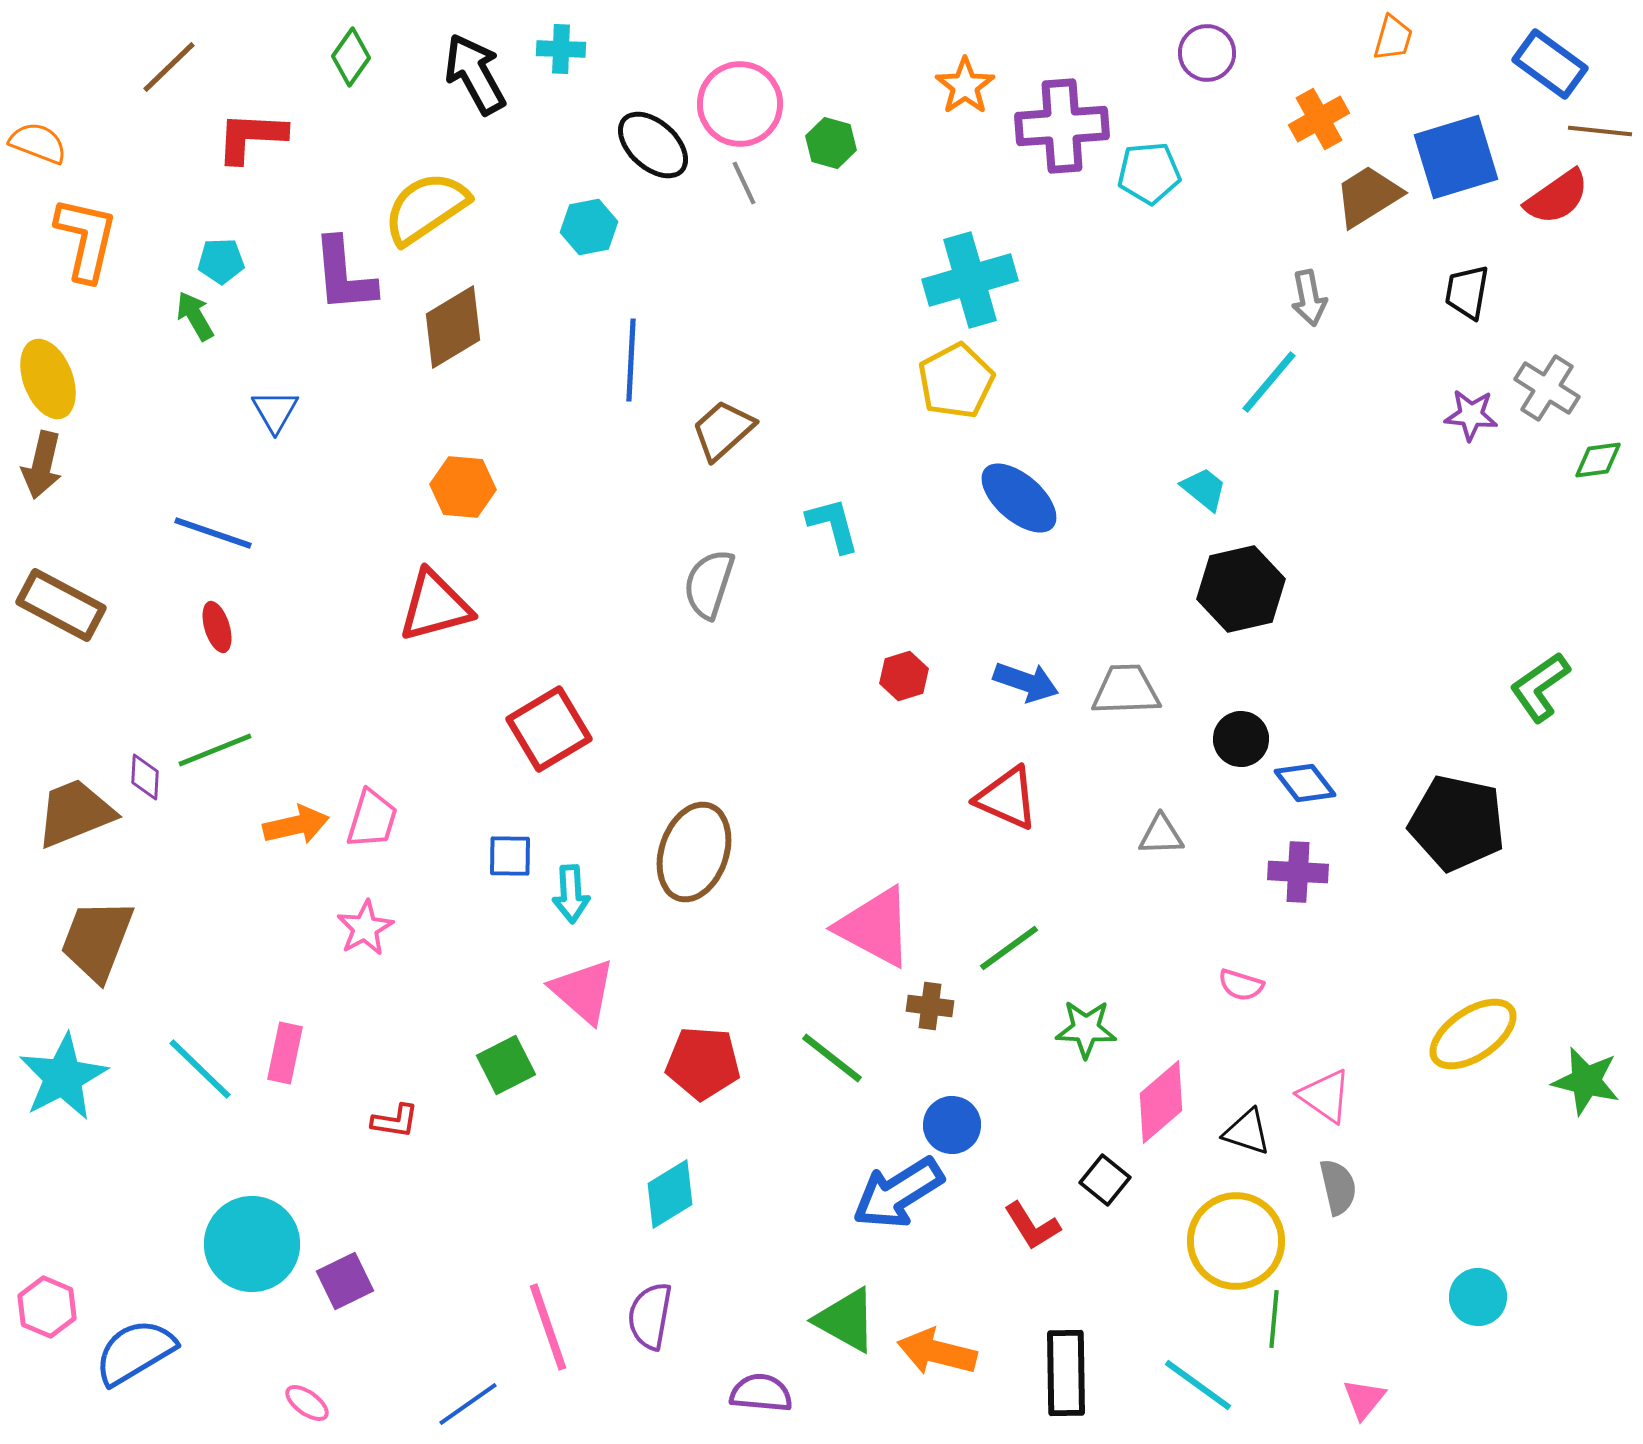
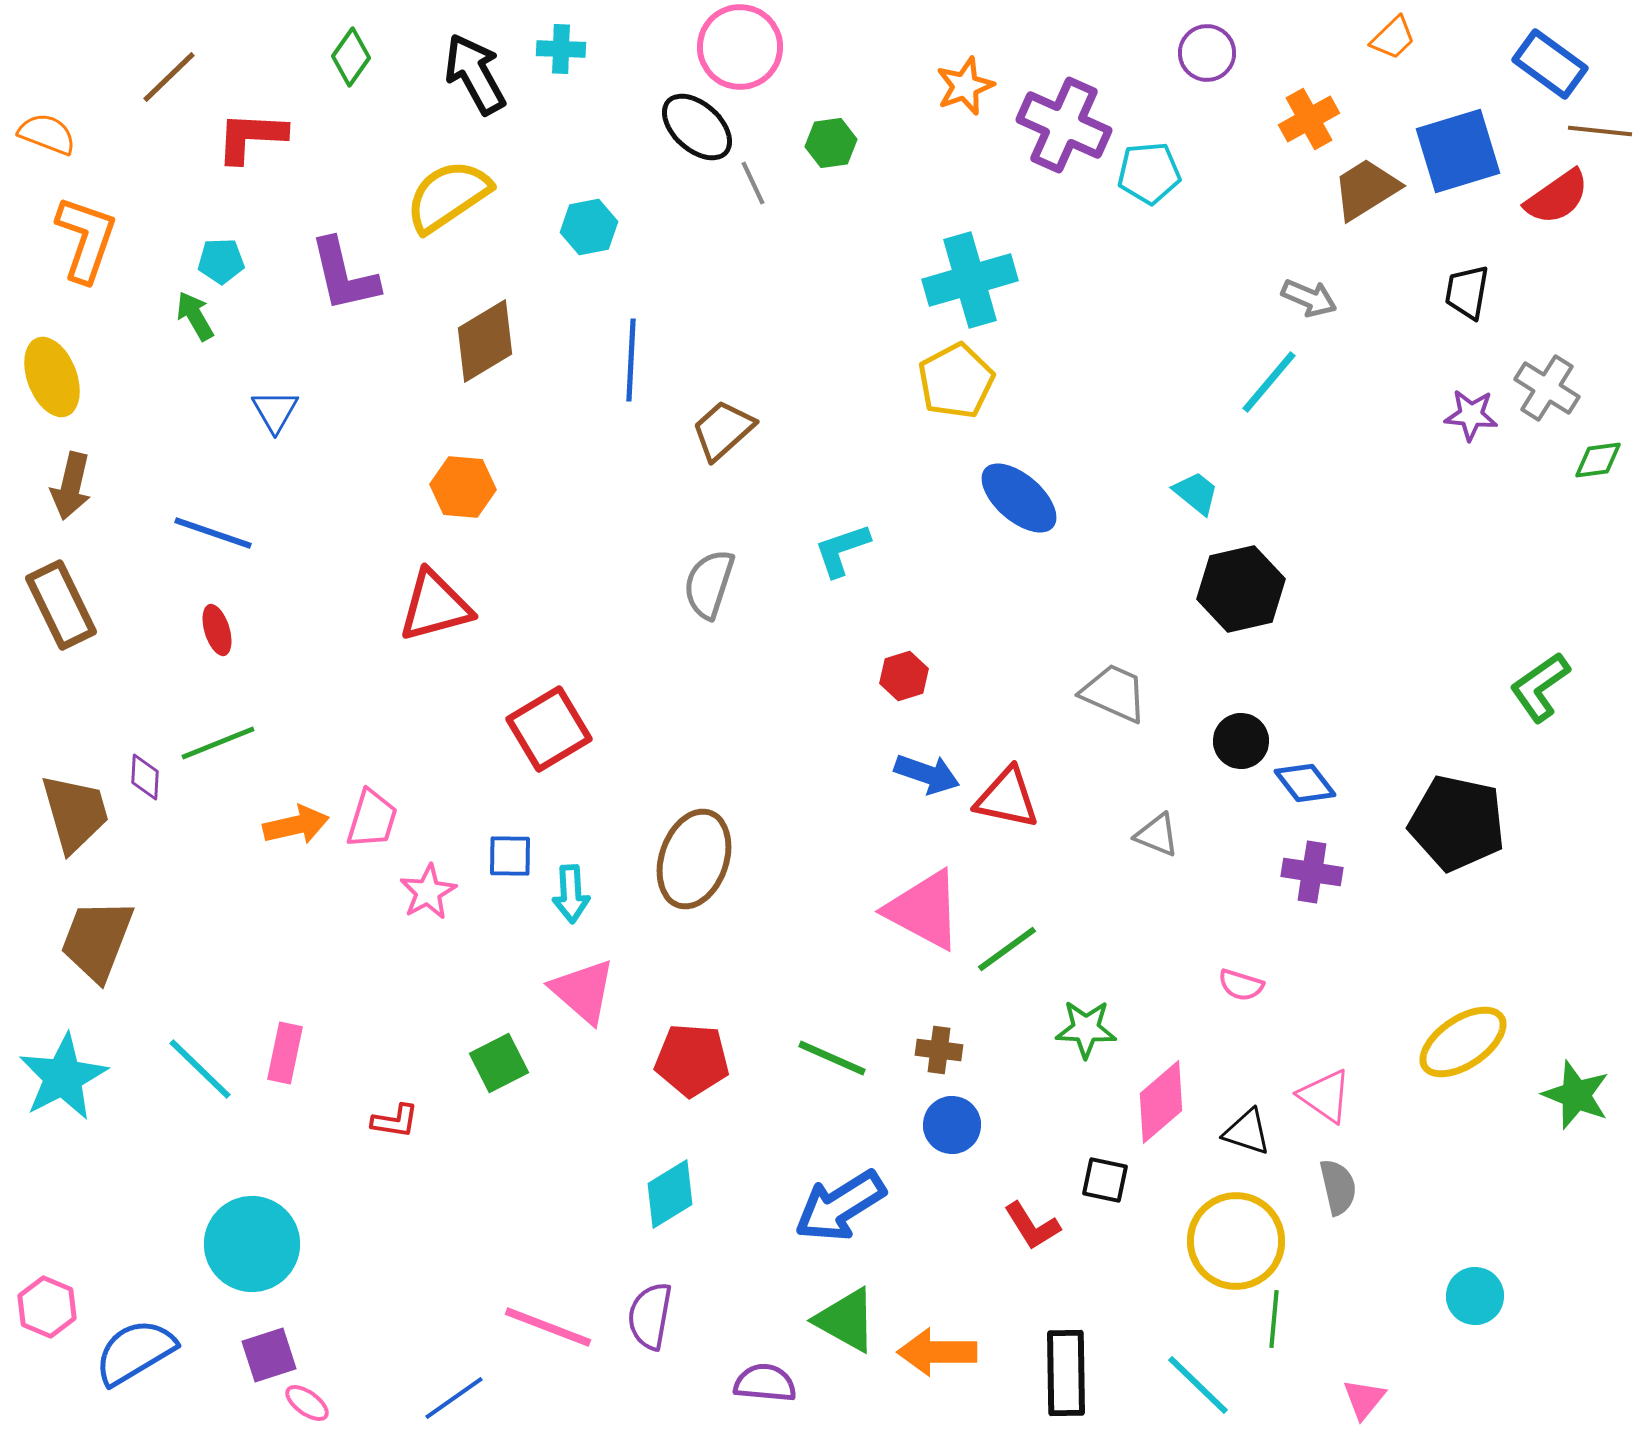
orange trapezoid at (1393, 38): rotated 30 degrees clockwise
brown line at (169, 67): moved 10 px down
orange star at (965, 86): rotated 14 degrees clockwise
pink circle at (740, 104): moved 57 px up
orange cross at (1319, 119): moved 10 px left
purple cross at (1062, 126): moved 2 px right, 1 px up; rotated 28 degrees clockwise
orange semicircle at (38, 143): moved 9 px right, 9 px up
green hexagon at (831, 143): rotated 24 degrees counterclockwise
black ellipse at (653, 145): moved 44 px right, 18 px up
blue square at (1456, 157): moved 2 px right, 6 px up
gray line at (744, 183): moved 9 px right
brown trapezoid at (1368, 196): moved 2 px left, 7 px up
yellow semicircle at (426, 208): moved 22 px right, 12 px up
orange L-shape at (86, 239): rotated 6 degrees clockwise
purple L-shape at (344, 275): rotated 8 degrees counterclockwise
gray arrow at (1309, 298): rotated 56 degrees counterclockwise
brown diamond at (453, 327): moved 32 px right, 14 px down
yellow ellipse at (48, 379): moved 4 px right, 2 px up
brown arrow at (42, 465): moved 29 px right, 21 px down
cyan trapezoid at (1204, 489): moved 8 px left, 4 px down
cyan L-shape at (833, 525): moved 9 px right, 25 px down; rotated 94 degrees counterclockwise
brown rectangle at (61, 605): rotated 36 degrees clockwise
red ellipse at (217, 627): moved 3 px down
blue arrow at (1026, 682): moved 99 px left, 92 px down
gray trapezoid at (1126, 690): moved 12 px left, 3 px down; rotated 26 degrees clockwise
black circle at (1241, 739): moved 2 px down
green line at (215, 750): moved 3 px right, 7 px up
red triangle at (1007, 798): rotated 12 degrees counterclockwise
brown trapezoid at (75, 813): rotated 96 degrees clockwise
gray triangle at (1161, 835): moved 4 px left; rotated 24 degrees clockwise
brown ellipse at (694, 852): moved 7 px down
purple cross at (1298, 872): moved 14 px right; rotated 6 degrees clockwise
pink triangle at (875, 927): moved 49 px right, 17 px up
pink star at (365, 928): moved 63 px right, 36 px up
green line at (1009, 948): moved 2 px left, 1 px down
brown cross at (930, 1006): moved 9 px right, 44 px down
yellow ellipse at (1473, 1034): moved 10 px left, 8 px down
green line at (832, 1058): rotated 14 degrees counterclockwise
red pentagon at (703, 1063): moved 11 px left, 3 px up
green square at (506, 1065): moved 7 px left, 2 px up
green star at (1586, 1081): moved 10 px left, 14 px down; rotated 8 degrees clockwise
black square at (1105, 1180): rotated 27 degrees counterclockwise
blue arrow at (898, 1193): moved 58 px left, 13 px down
purple square at (345, 1281): moved 76 px left, 74 px down; rotated 8 degrees clockwise
cyan circle at (1478, 1297): moved 3 px left, 1 px up
pink line at (548, 1327): rotated 50 degrees counterclockwise
orange arrow at (937, 1352): rotated 14 degrees counterclockwise
cyan line at (1198, 1385): rotated 8 degrees clockwise
purple semicircle at (761, 1393): moved 4 px right, 10 px up
blue line at (468, 1404): moved 14 px left, 6 px up
